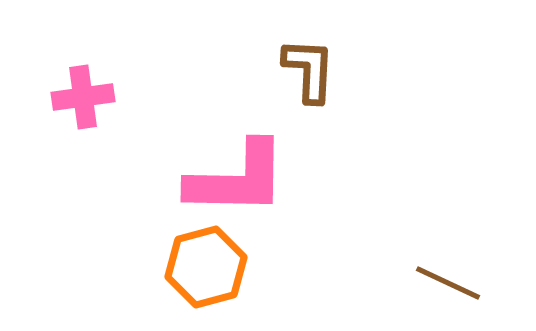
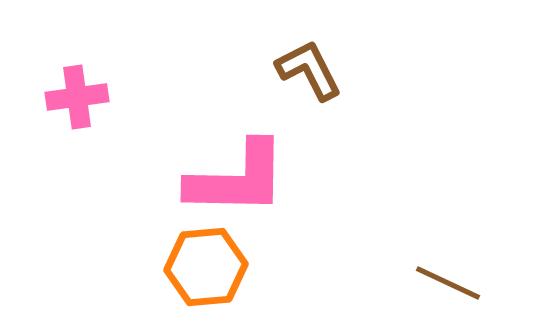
brown L-shape: rotated 30 degrees counterclockwise
pink cross: moved 6 px left
orange hexagon: rotated 10 degrees clockwise
